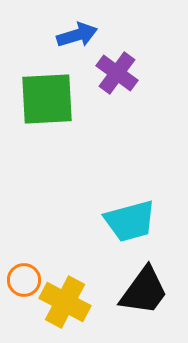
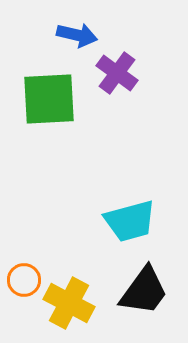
blue arrow: rotated 30 degrees clockwise
green square: moved 2 px right
yellow cross: moved 4 px right, 1 px down
